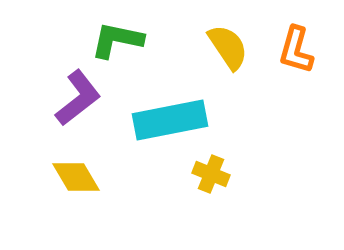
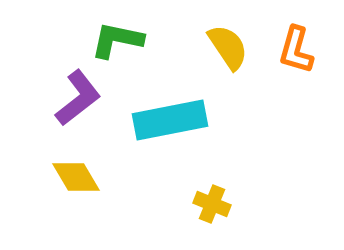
yellow cross: moved 1 px right, 30 px down
